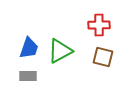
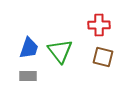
green triangle: rotated 40 degrees counterclockwise
